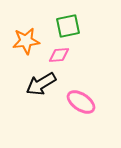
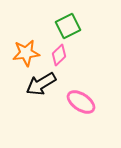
green square: rotated 15 degrees counterclockwise
orange star: moved 12 px down
pink diamond: rotated 40 degrees counterclockwise
